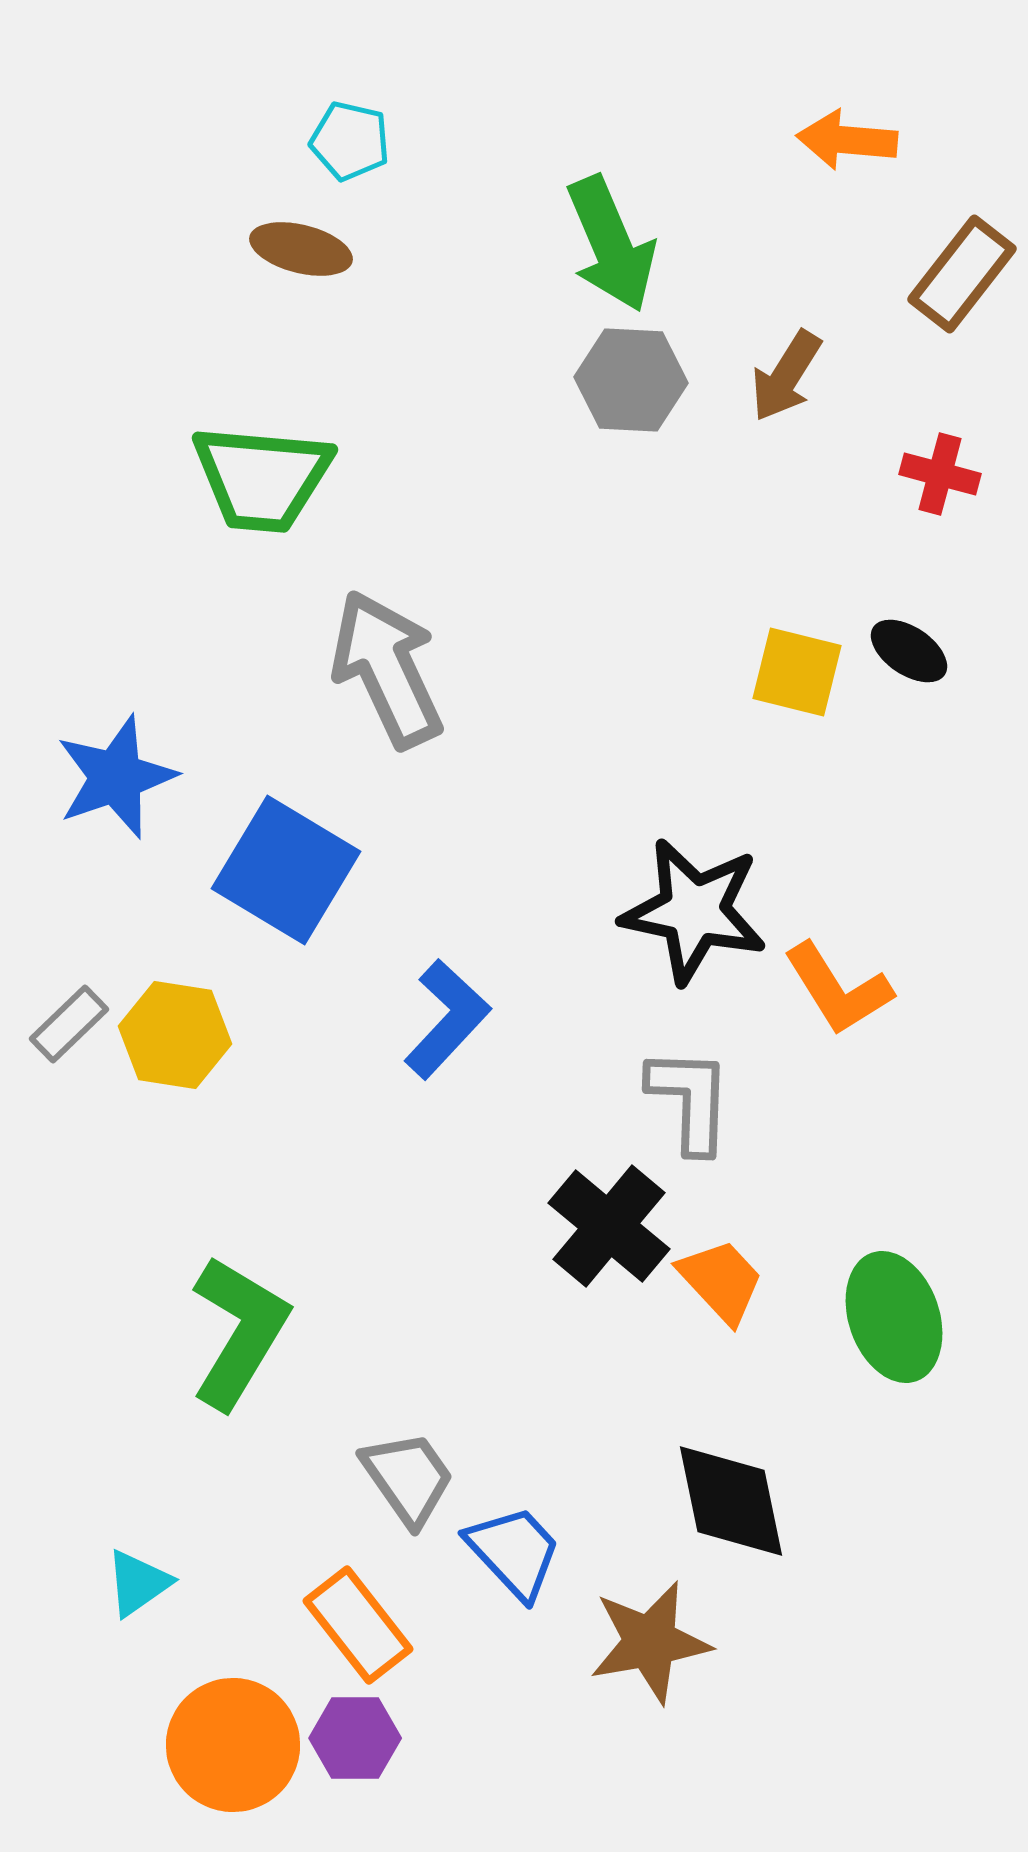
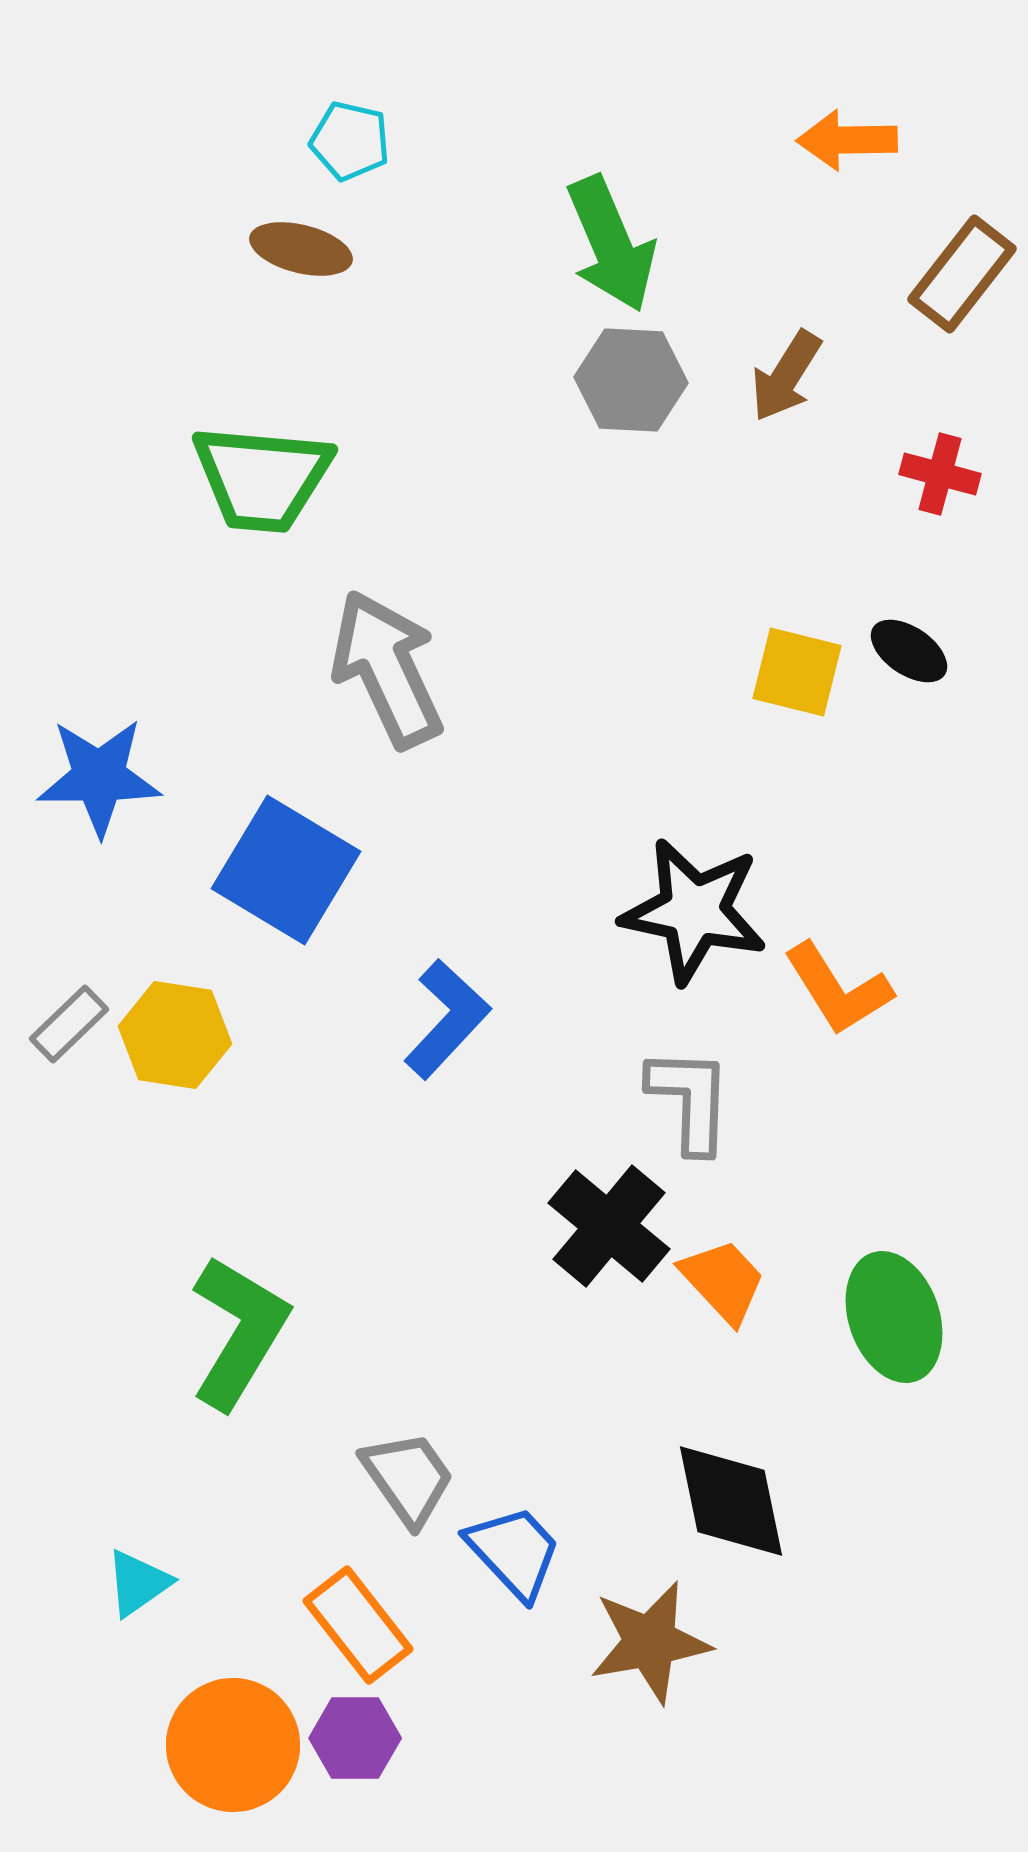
orange arrow: rotated 6 degrees counterclockwise
blue star: moved 17 px left; rotated 19 degrees clockwise
orange trapezoid: moved 2 px right
